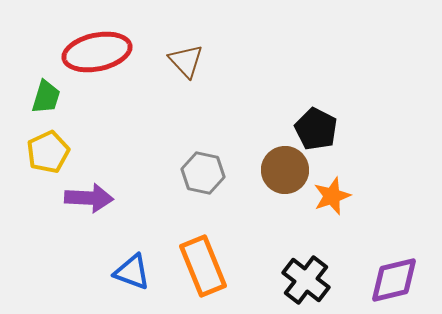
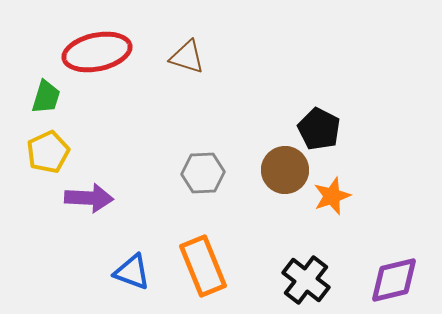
brown triangle: moved 1 px right, 4 px up; rotated 30 degrees counterclockwise
black pentagon: moved 3 px right
gray hexagon: rotated 15 degrees counterclockwise
